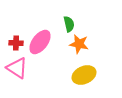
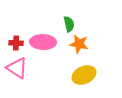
pink ellipse: moved 3 px right; rotated 55 degrees clockwise
